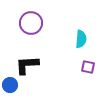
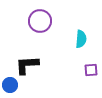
purple circle: moved 9 px right, 2 px up
purple square: moved 3 px right, 3 px down; rotated 16 degrees counterclockwise
